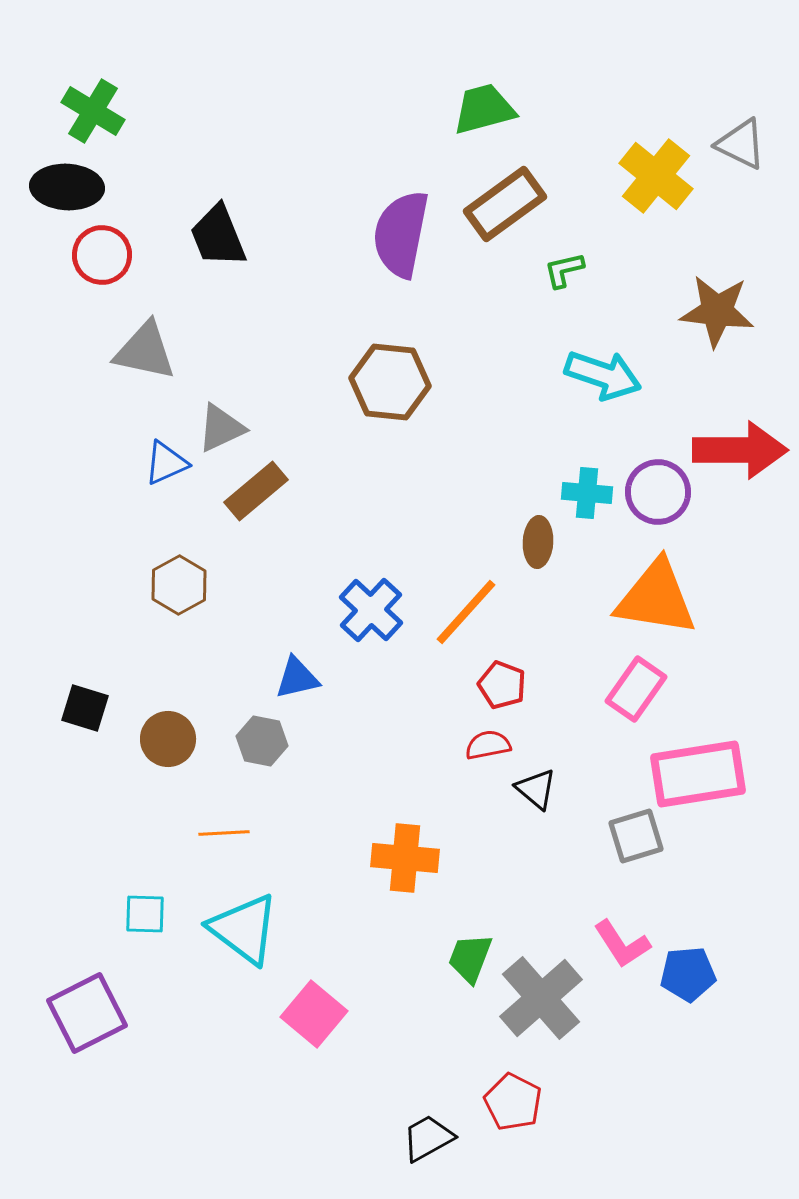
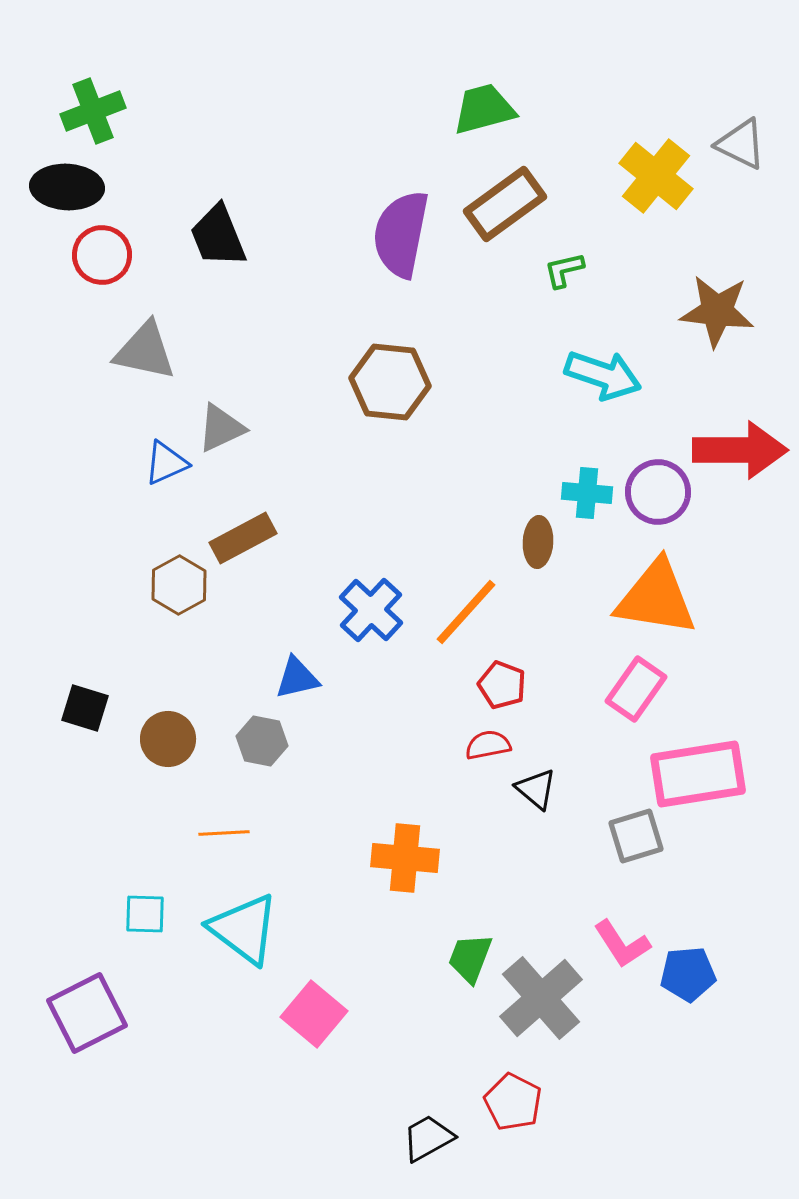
green cross at (93, 111): rotated 38 degrees clockwise
brown rectangle at (256, 491): moved 13 px left, 47 px down; rotated 12 degrees clockwise
